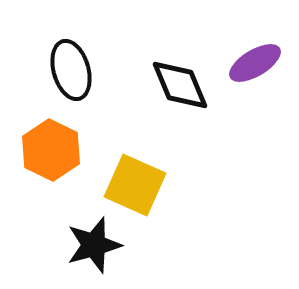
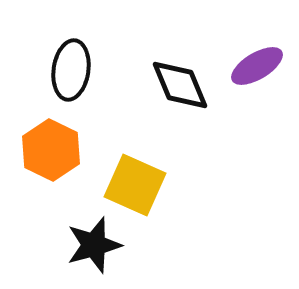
purple ellipse: moved 2 px right, 3 px down
black ellipse: rotated 24 degrees clockwise
